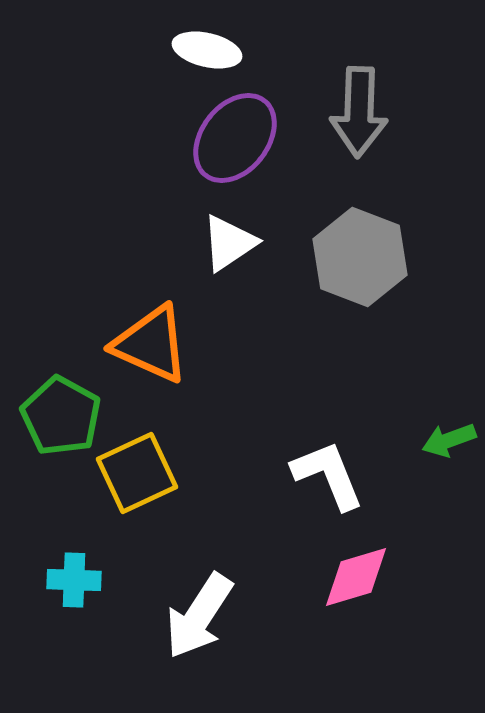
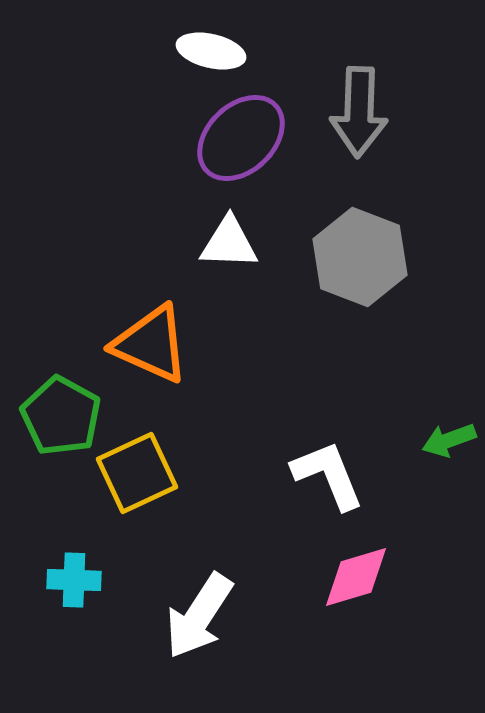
white ellipse: moved 4 px right, 1 px down
purple ellipse: moved 6 px right; rotated 8 degrees clockwise
white triangle: rotated 36 degrees clockwise
